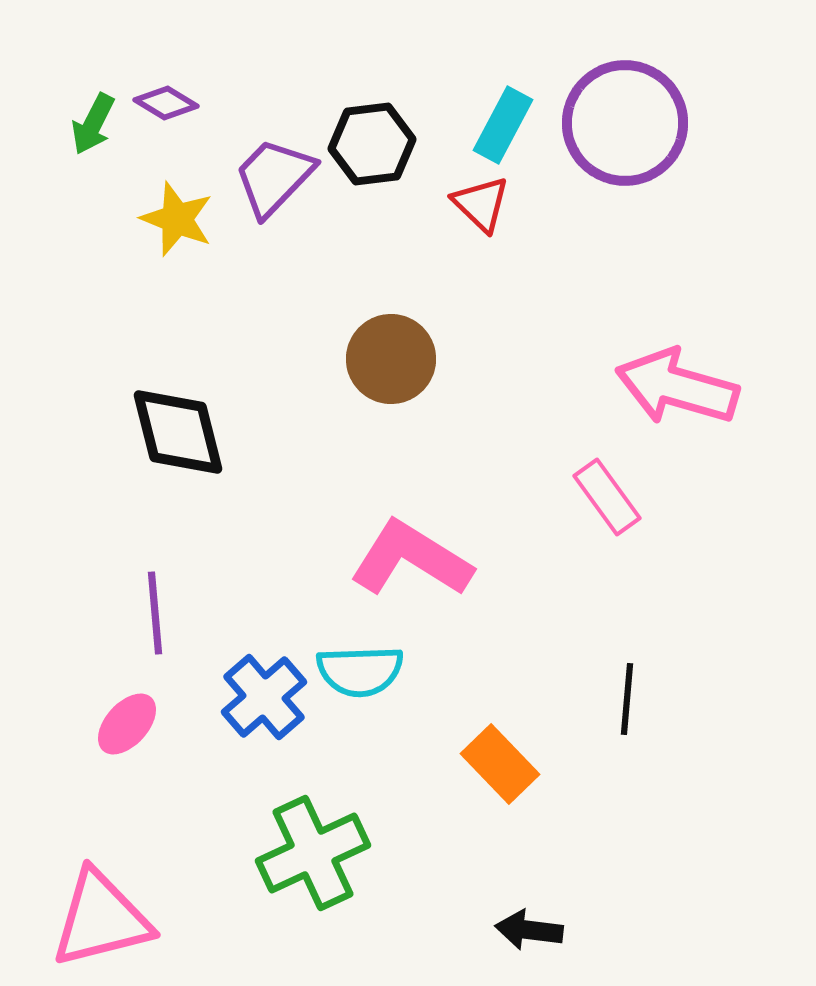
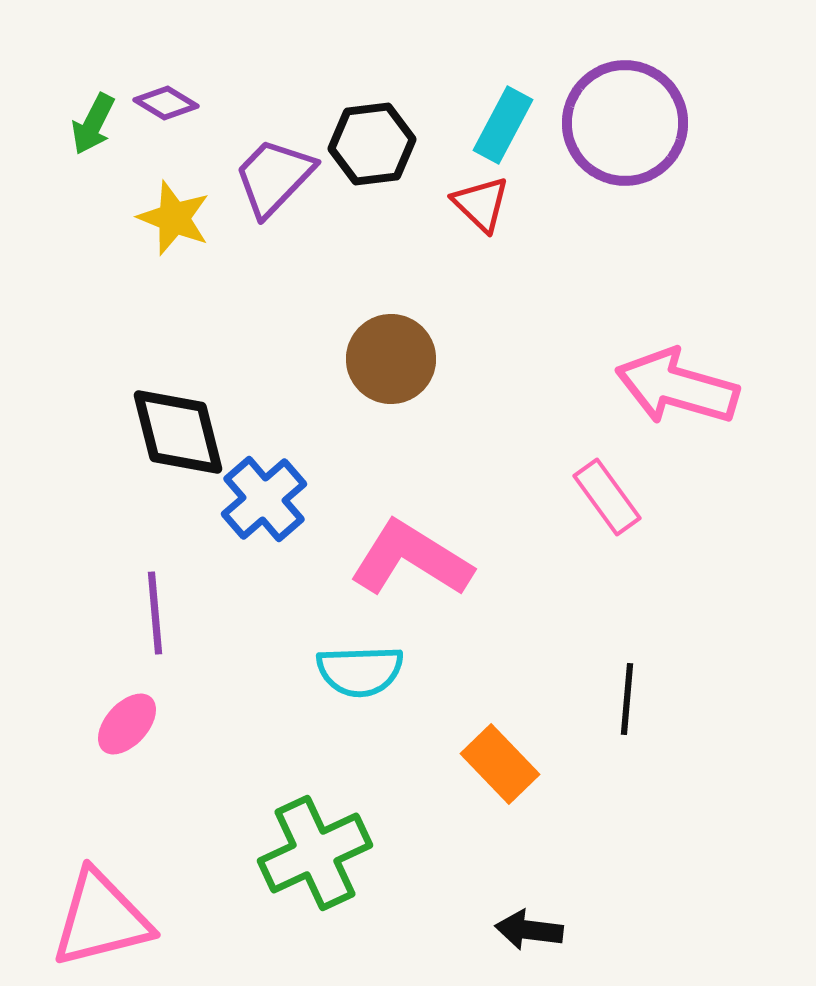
yellow star: moved 3 px left, 1 px up
blue cross: moved 198 px up
green cross: moved 2 px right
